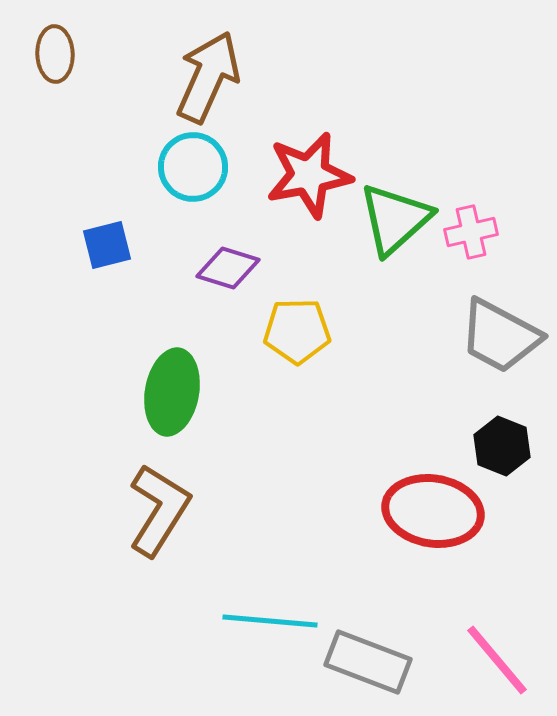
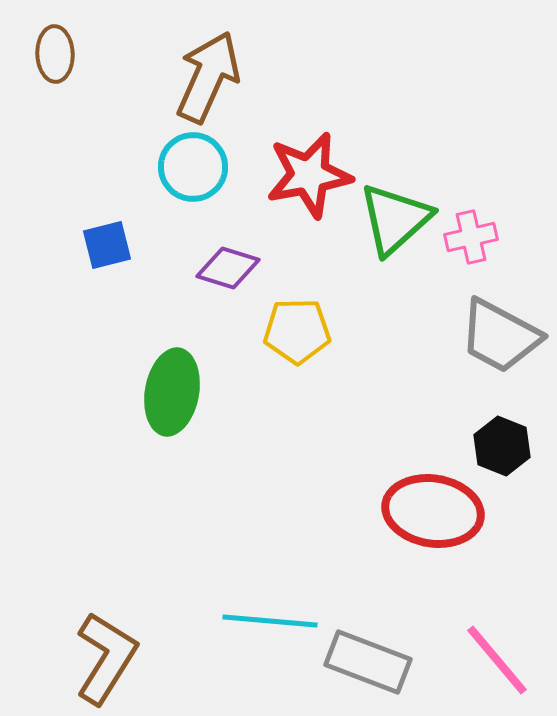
pink cross: moved 5 px down
brown L-shape: moved 53 px left, 148 px down
